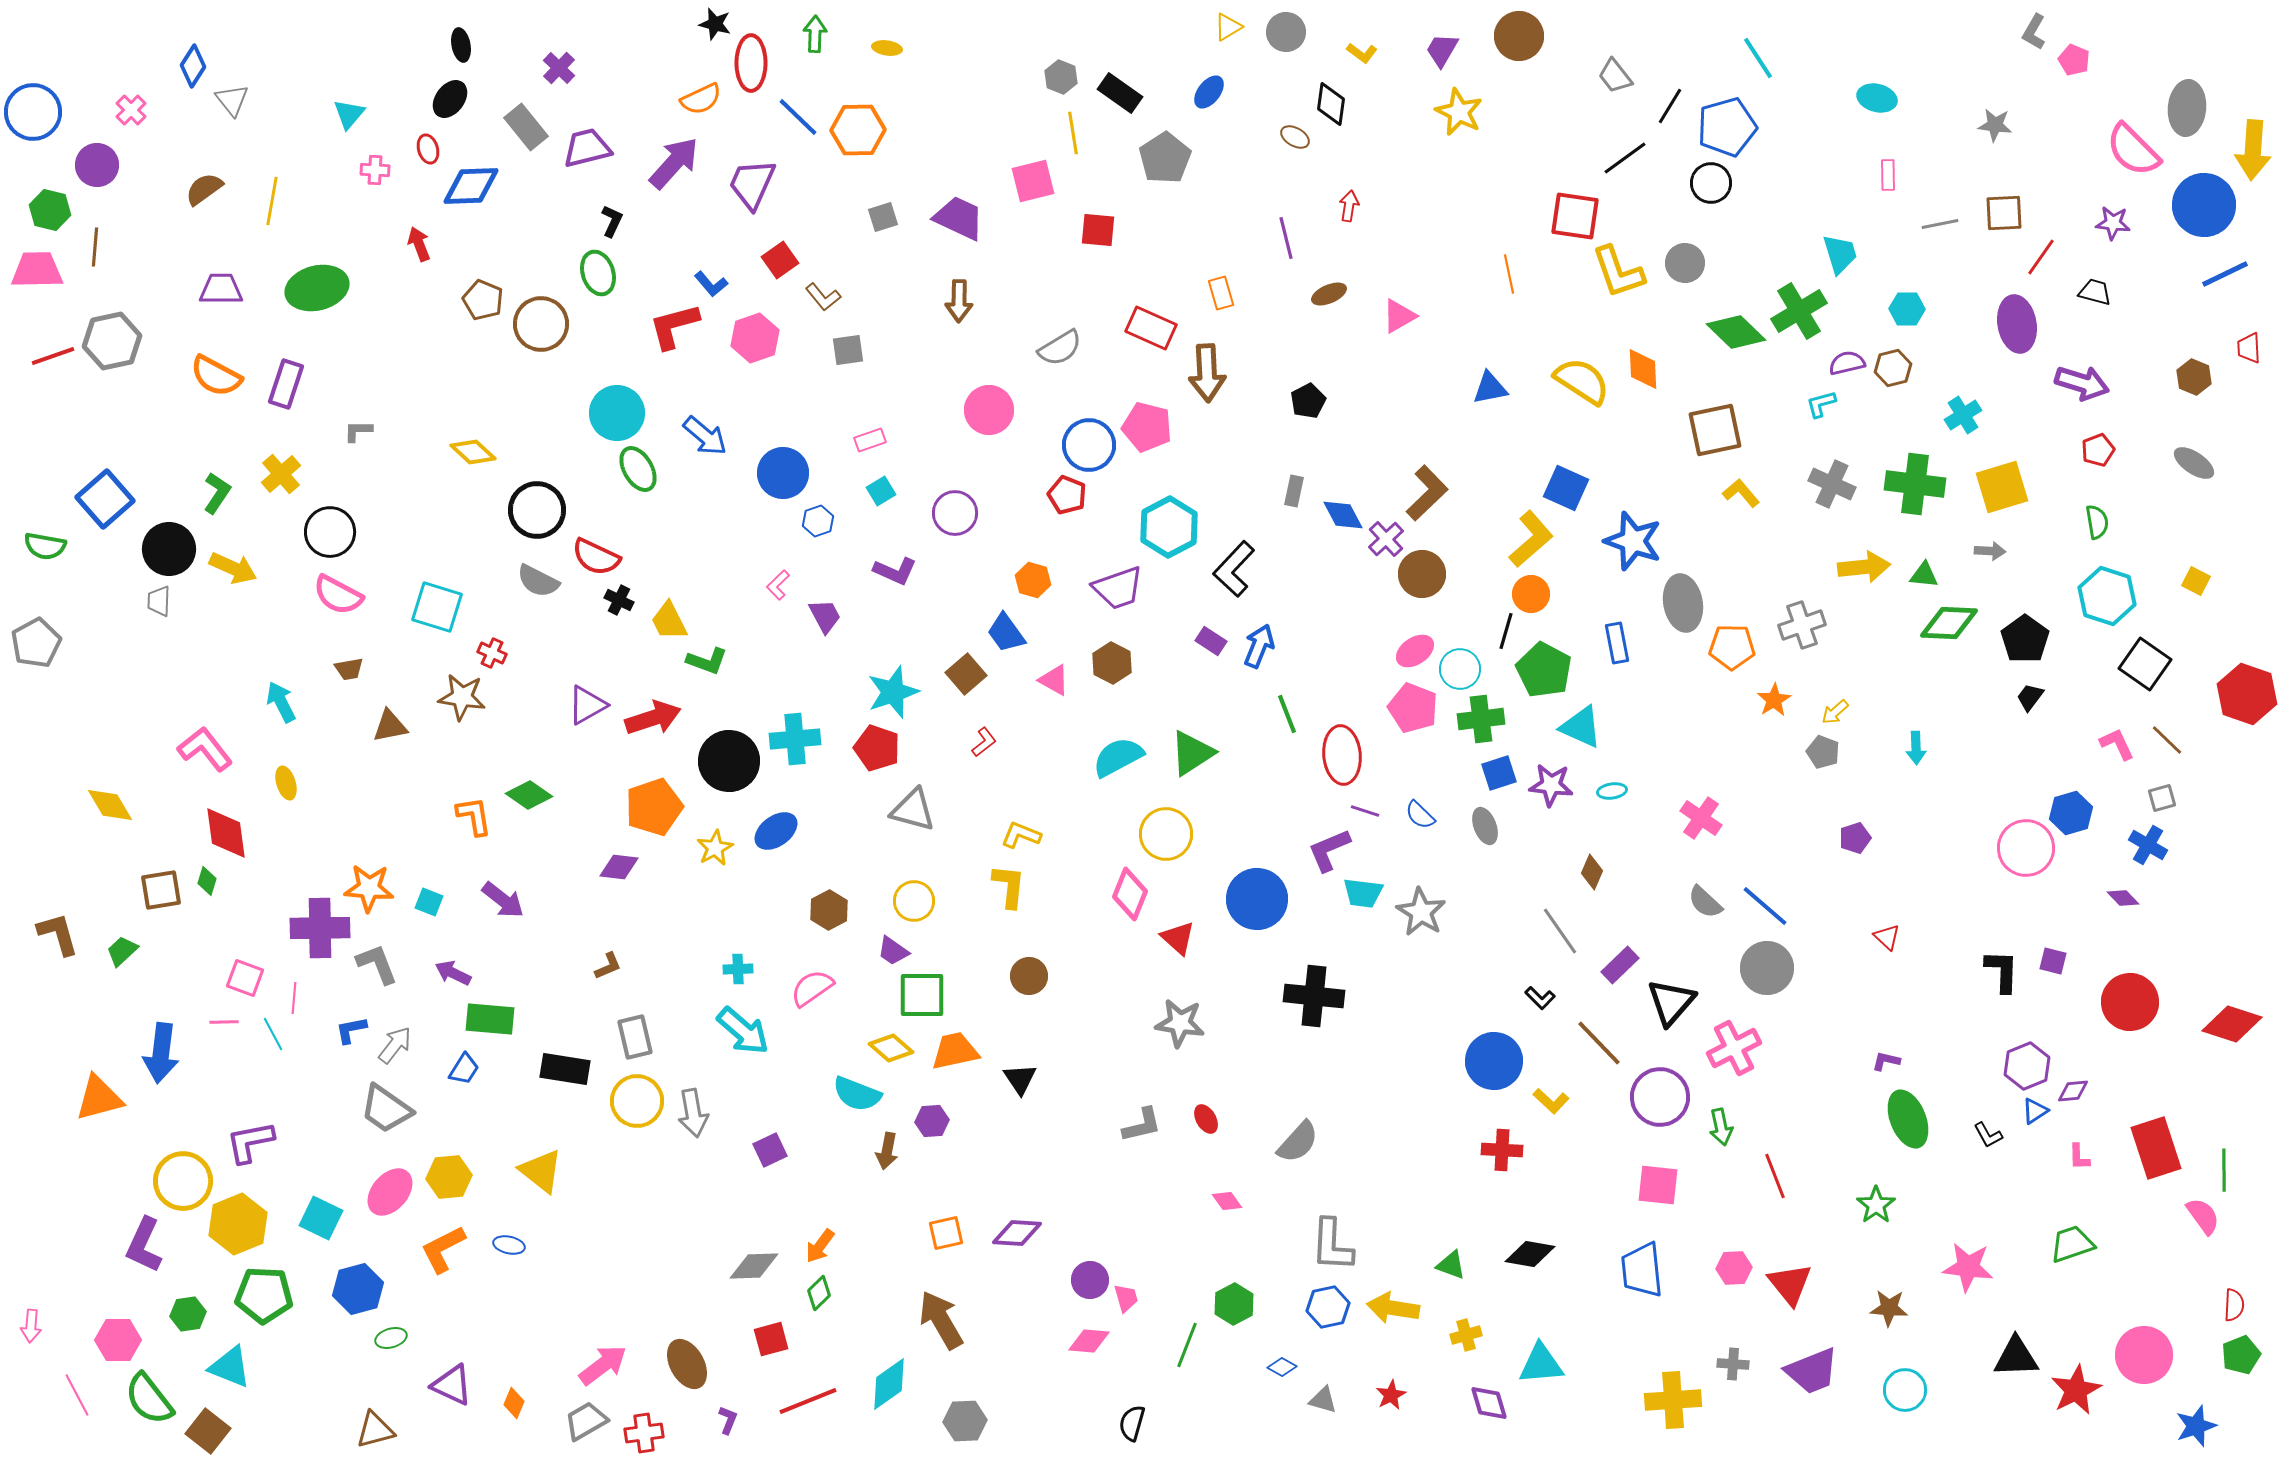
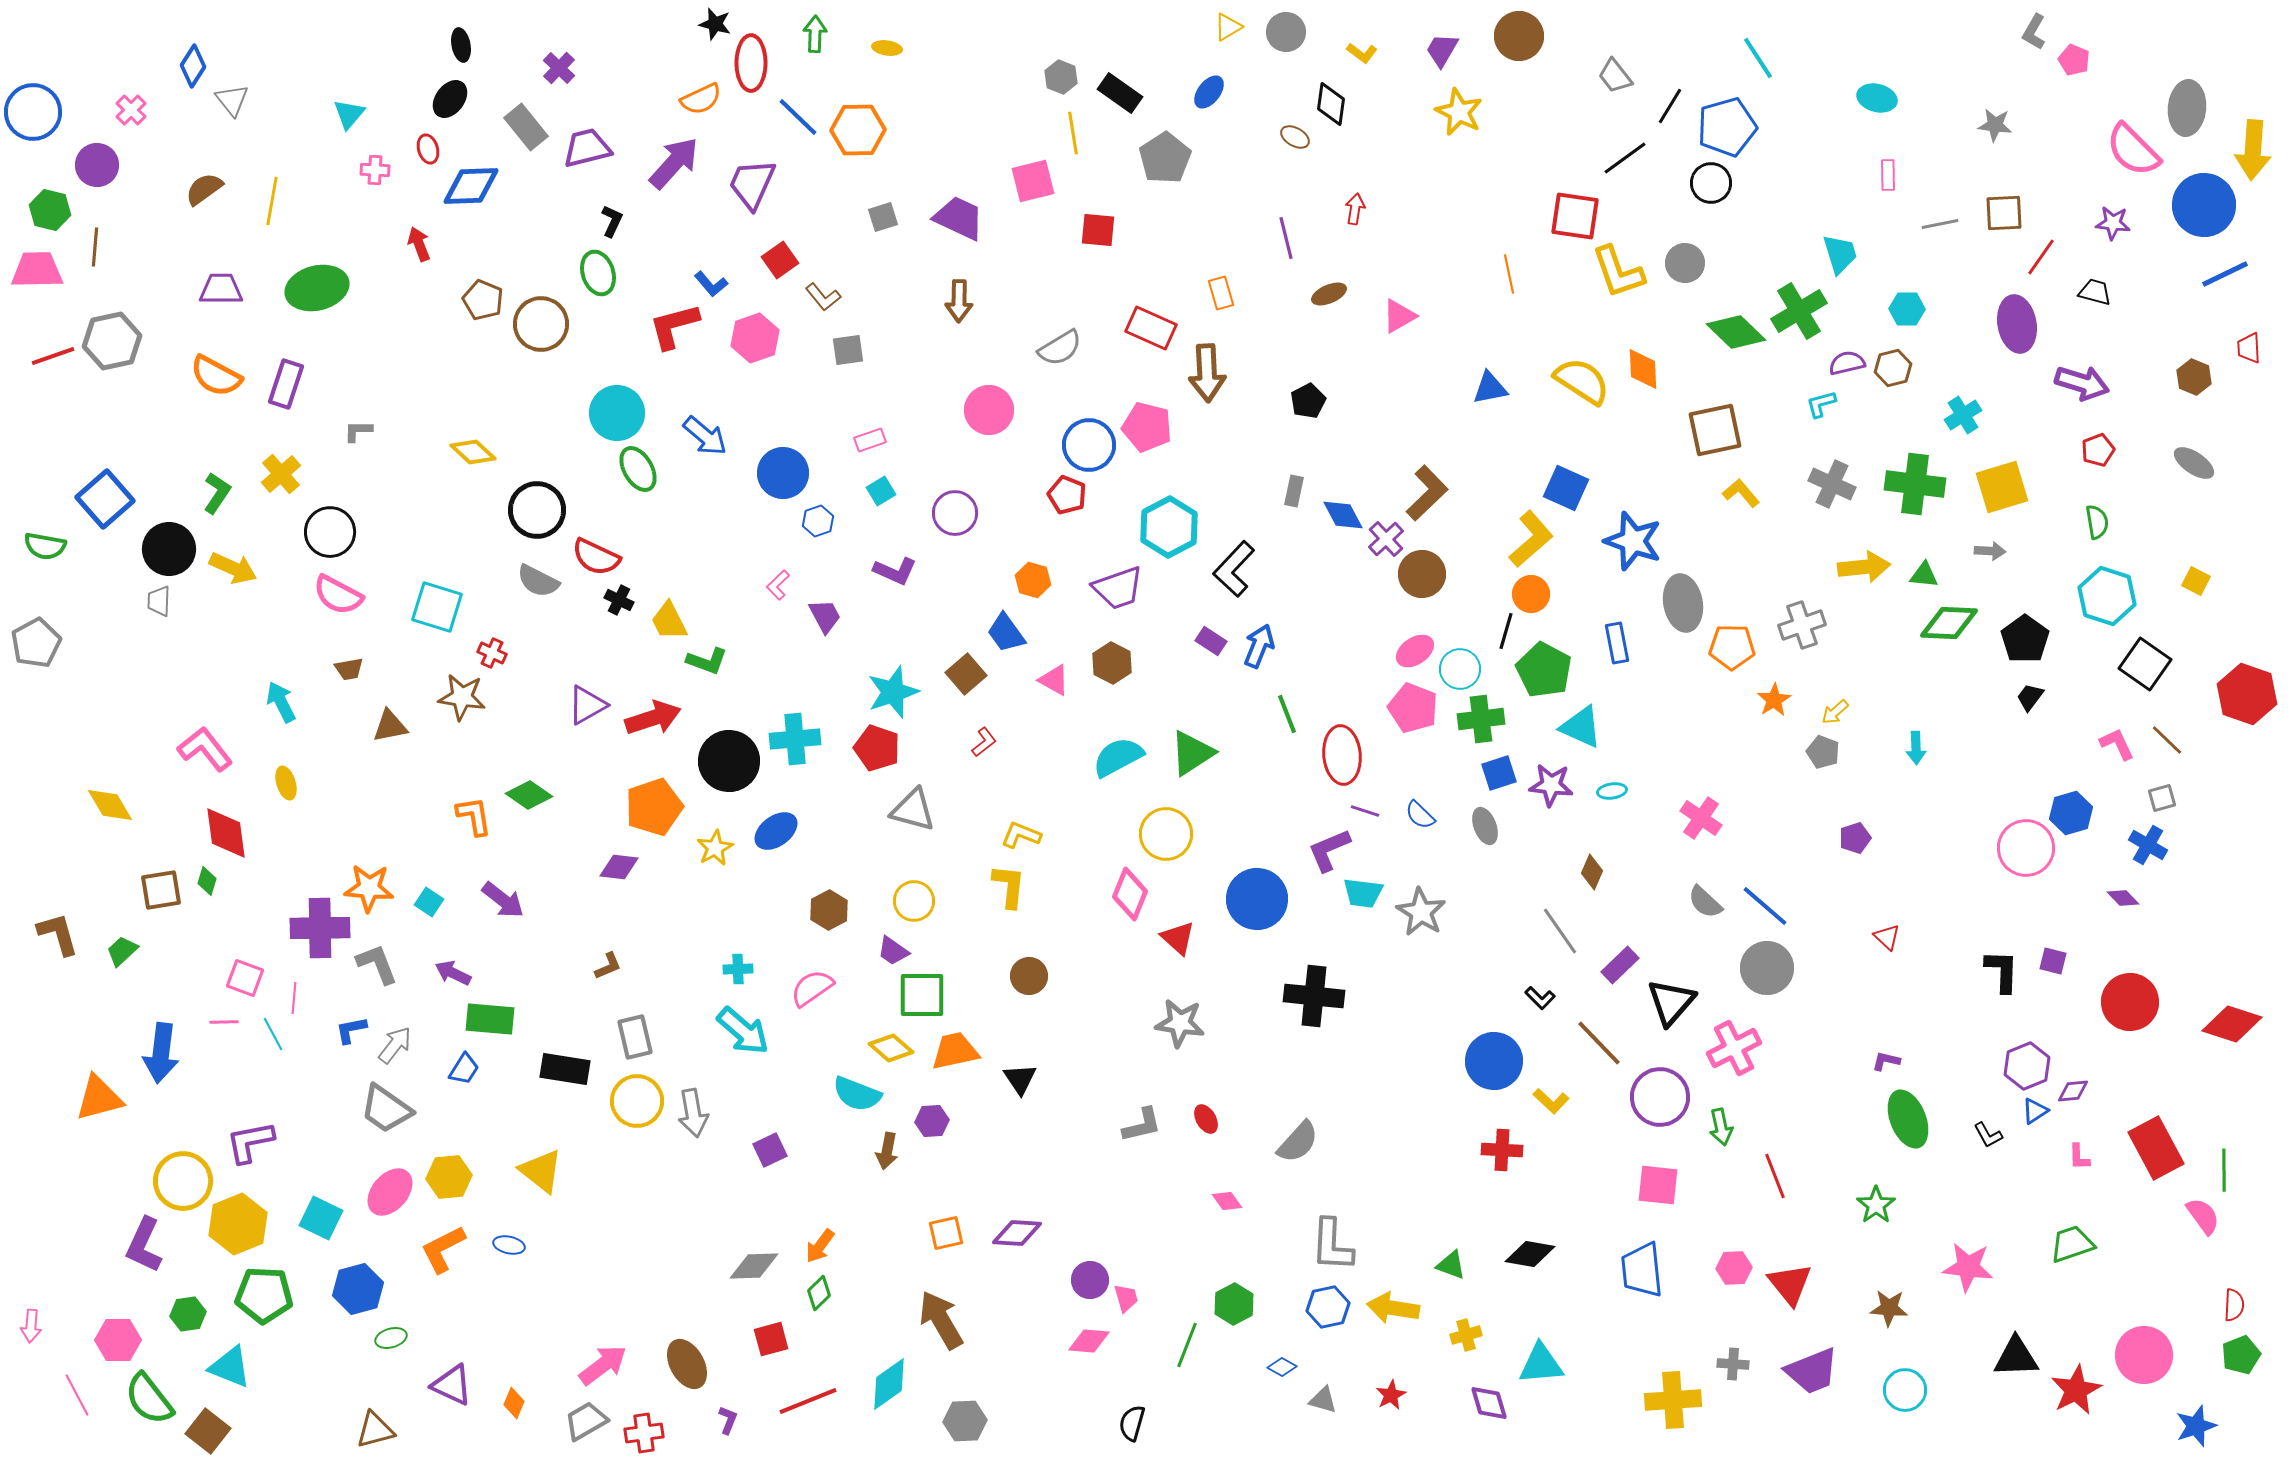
red arrow at (1349, 206): moved 6 px right, 3 px down
cyan square at (429, 902): rotated 12 degrees clockwise
red rectangle at (2156, 1148): rotated 10 degrees counterclockwise
